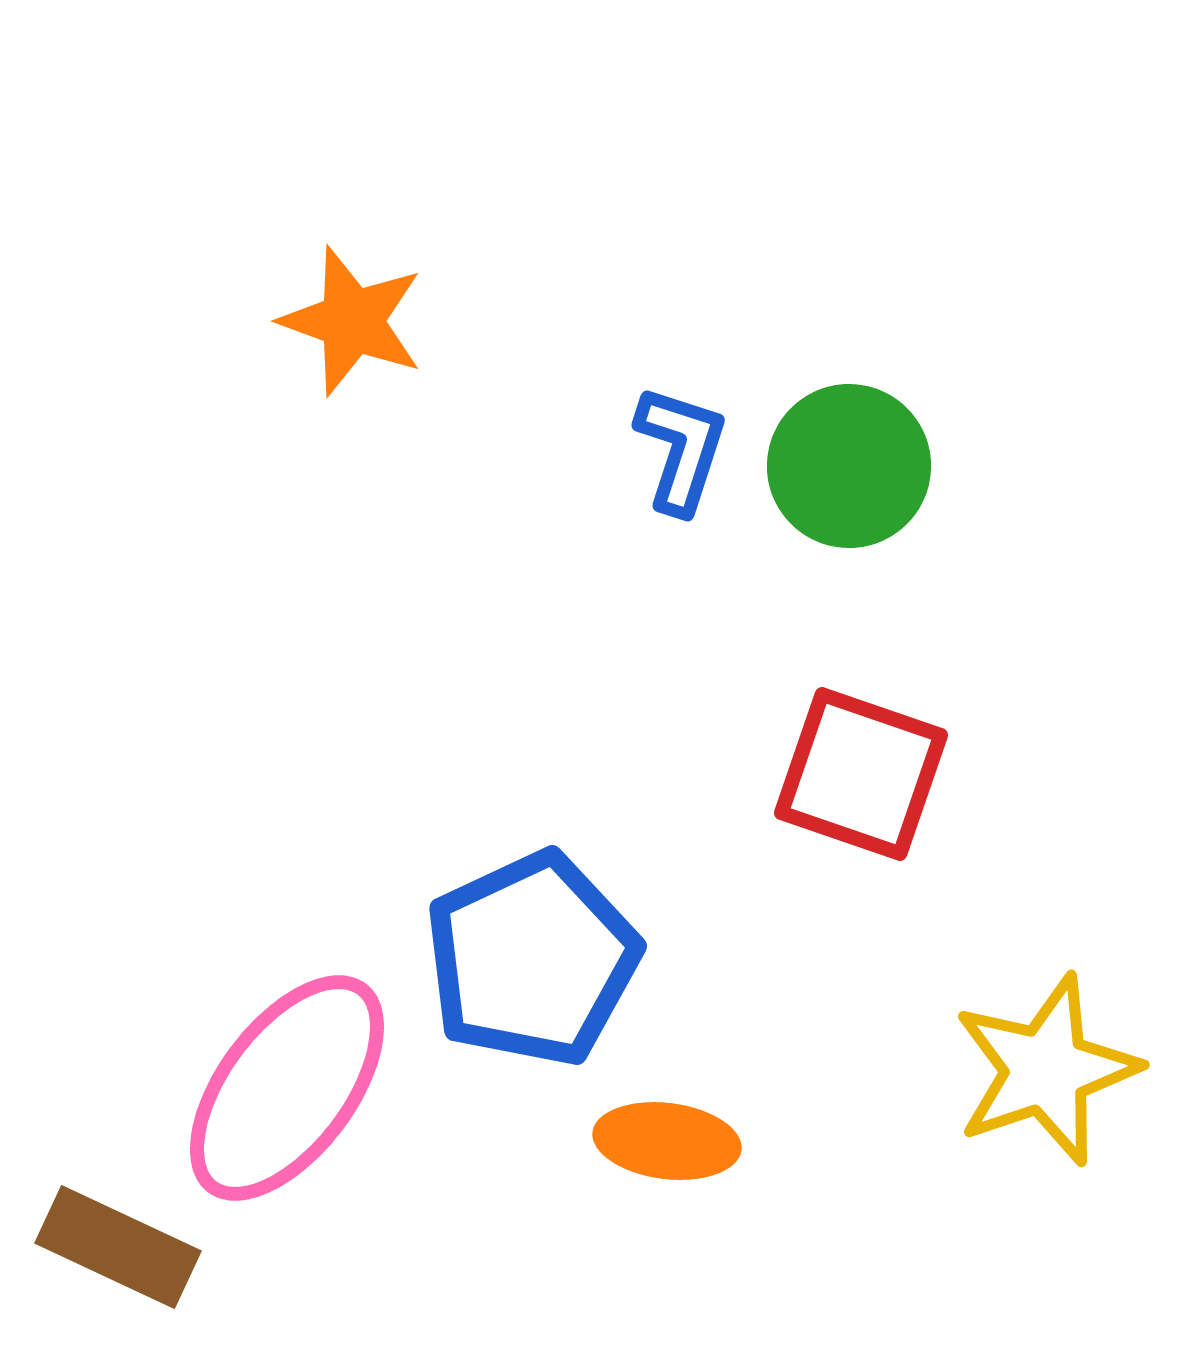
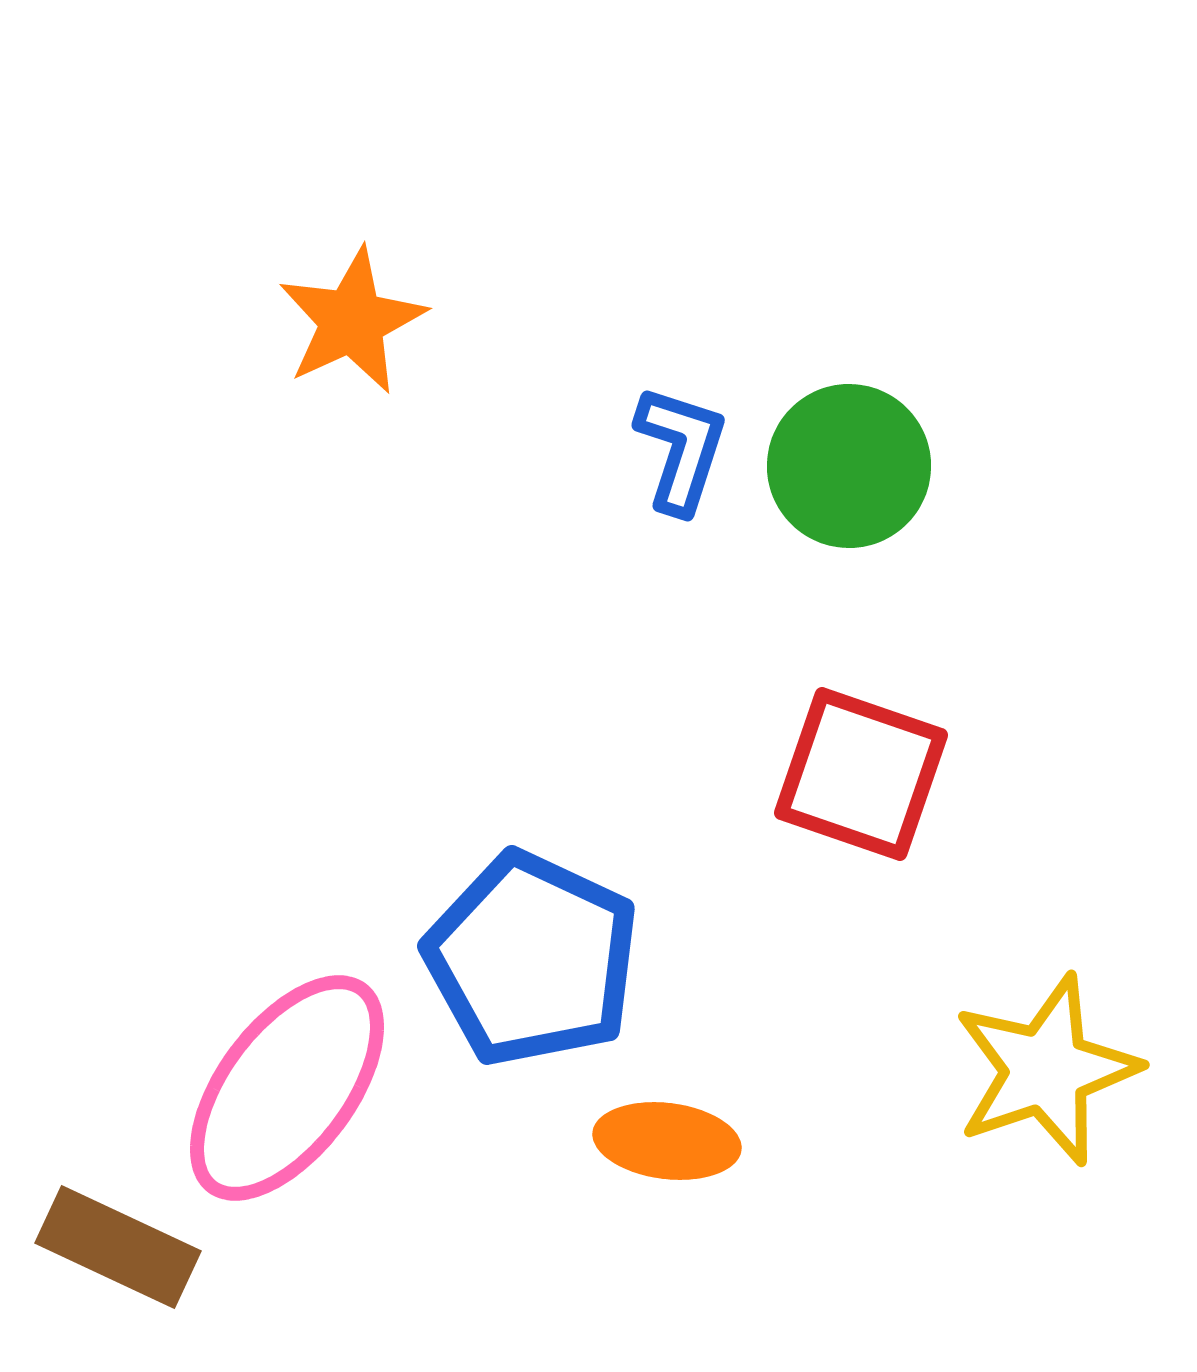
orange star: rotated 27 degrees clockwise
blue pentagon: rotated 22 degrees counterclockwise
